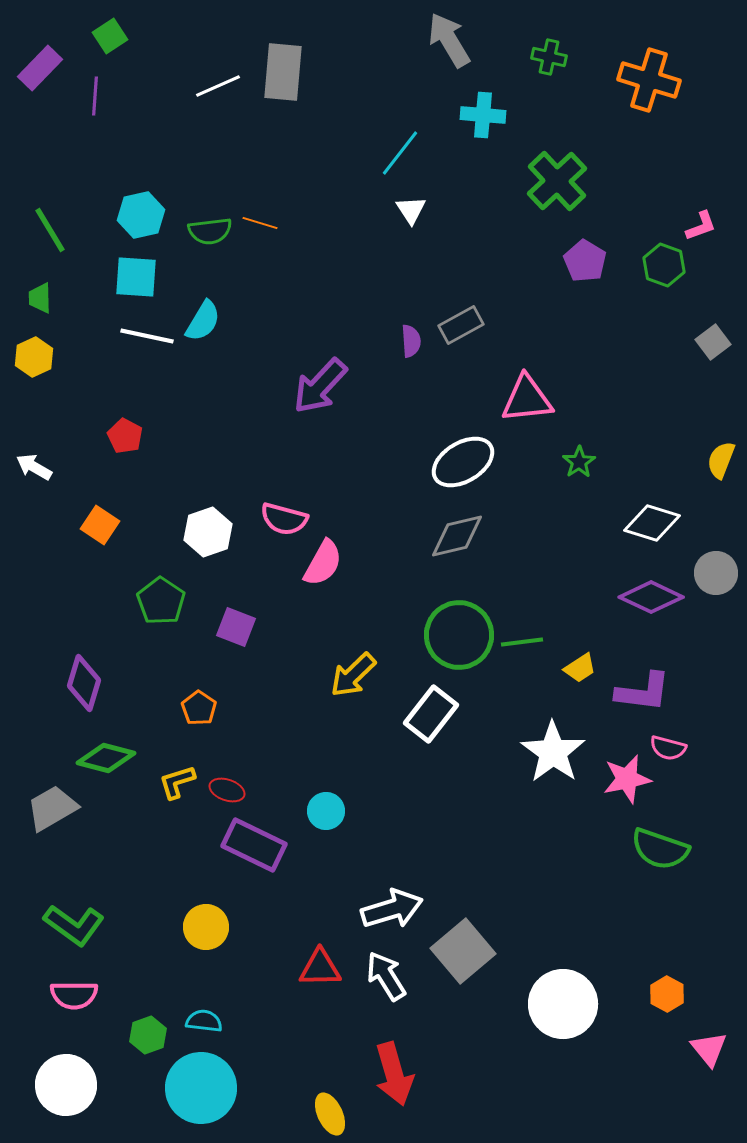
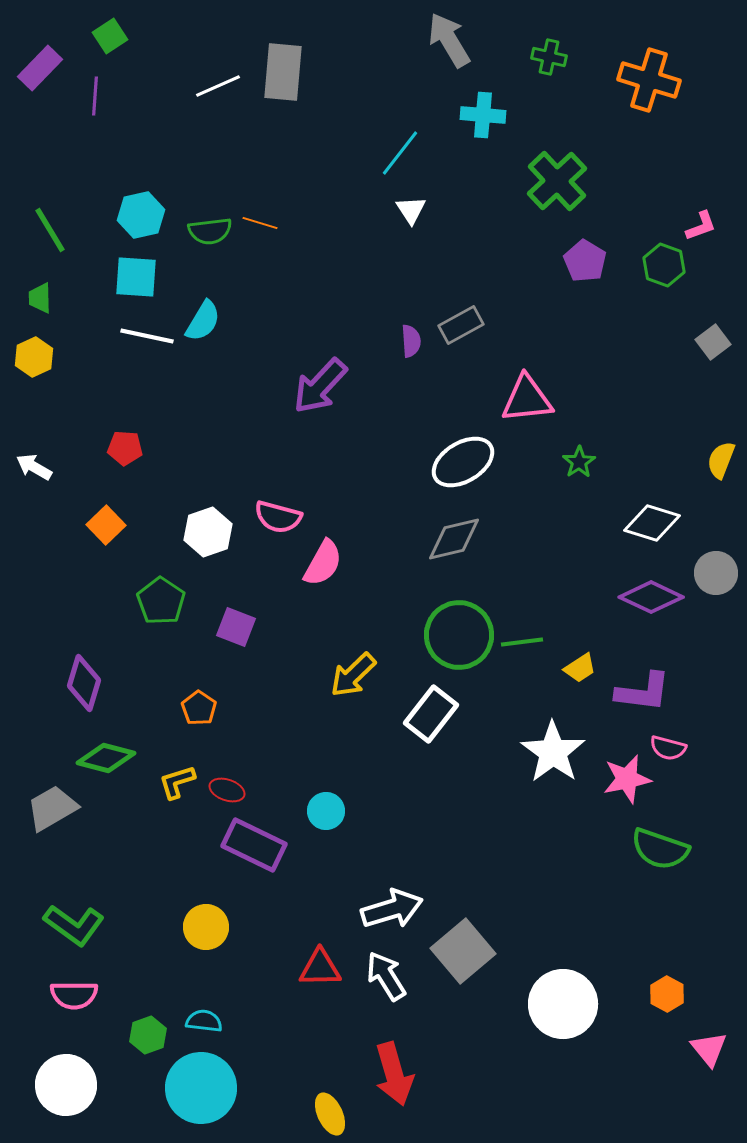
red pentagon at (125, 436): moved 12 px down; rotated 24 degrees counterclockwise
pink semicircle at (284, 519): moved 6 px left, 2 px up
orange square at (100, 525): moved 6 px right; rotated 12 degrees clockwise
gray diamond at (457, 536): moved 3 px left, 3 px down
